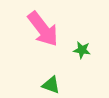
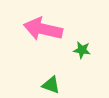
pink arrow: rotated 141 degrees clockwise
